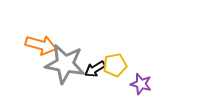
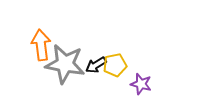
orange arrow: rotated 112 degrees counterclockwise
black arrow: moved 1 px right, 4 px up
